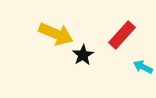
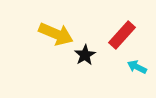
black star: moved 2 px right
cyan arrow: moved 6 px left
